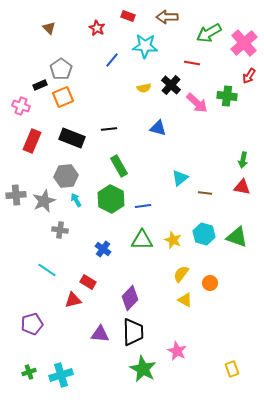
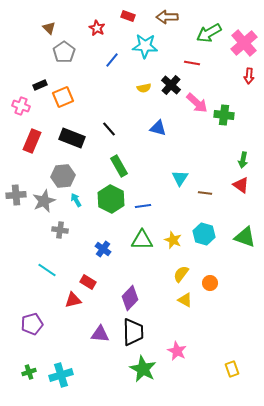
gray pentagon at (61, 69): moved 3 px right, 17 px up
red arrow at (249, 76): rotated 28 degrees counterclockwise
green cross at (227, 96): moved 3 px left, 19 px down
black line at (109, 129): rotated 56 degrees clockwise
gray hexagon at (66, 176): moved 3 px left
cyan triangle at (180, 178): rotated 18 degrees counterclockwise
red triangle at (242, 187): moved 1 px left, 2 px up; rotated 24 degrees clockwise
green triangle at (237, 237): moved 8 px right
